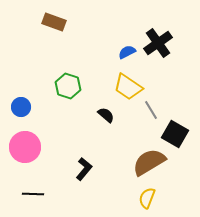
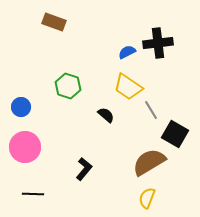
black cross: rotated 28 degrees clockwise
